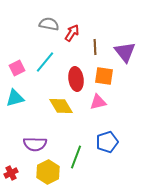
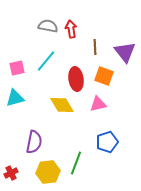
gray semicircle: moved 1 px left, 2 px down
red arrow: moved 1 px left, 4 px up; rotated 42 degrees counterclockwise
cyan line: moved 1 px right, 1 px up
pink square: rotated 14 degrees clockwise
orange square: rotated 12 degrees clockwise
pink triangle: moved 2 px down
yellow diamond: moved 1 px right, 1 px up
purple semicircle: moved 1 px left, 2 px up; rotated 80 degrees counterclockwise
green line: moved 6 px down
yellow hexagon: rotated 20 degrees clockwise
